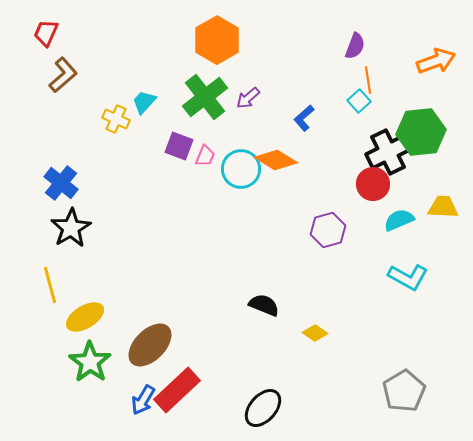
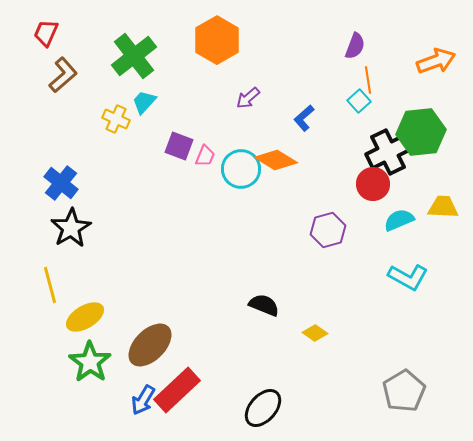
green cross: moved 71 px left, 41 px up
